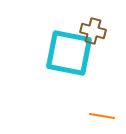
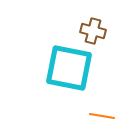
cyan square: moved 15 px down
